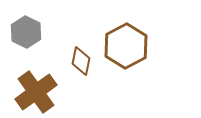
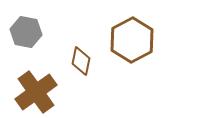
gray hexagon: rotated 16 degrees counterclockwise
brown hexagon: moved 6 px right, 6 px up
